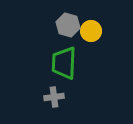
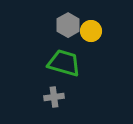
gray hexagon: rotated 15 degrees clockwise
green trapezoid: rotated 104 degrees clockwise
